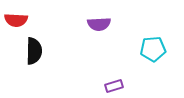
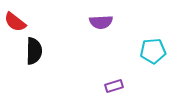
red semicircle: moved 1 px left, 2 px down; rotated 35 degrees clockwise
purple semicircle: moved 2 px right, 2 px up
cyan pentagon: moved 2 px down
